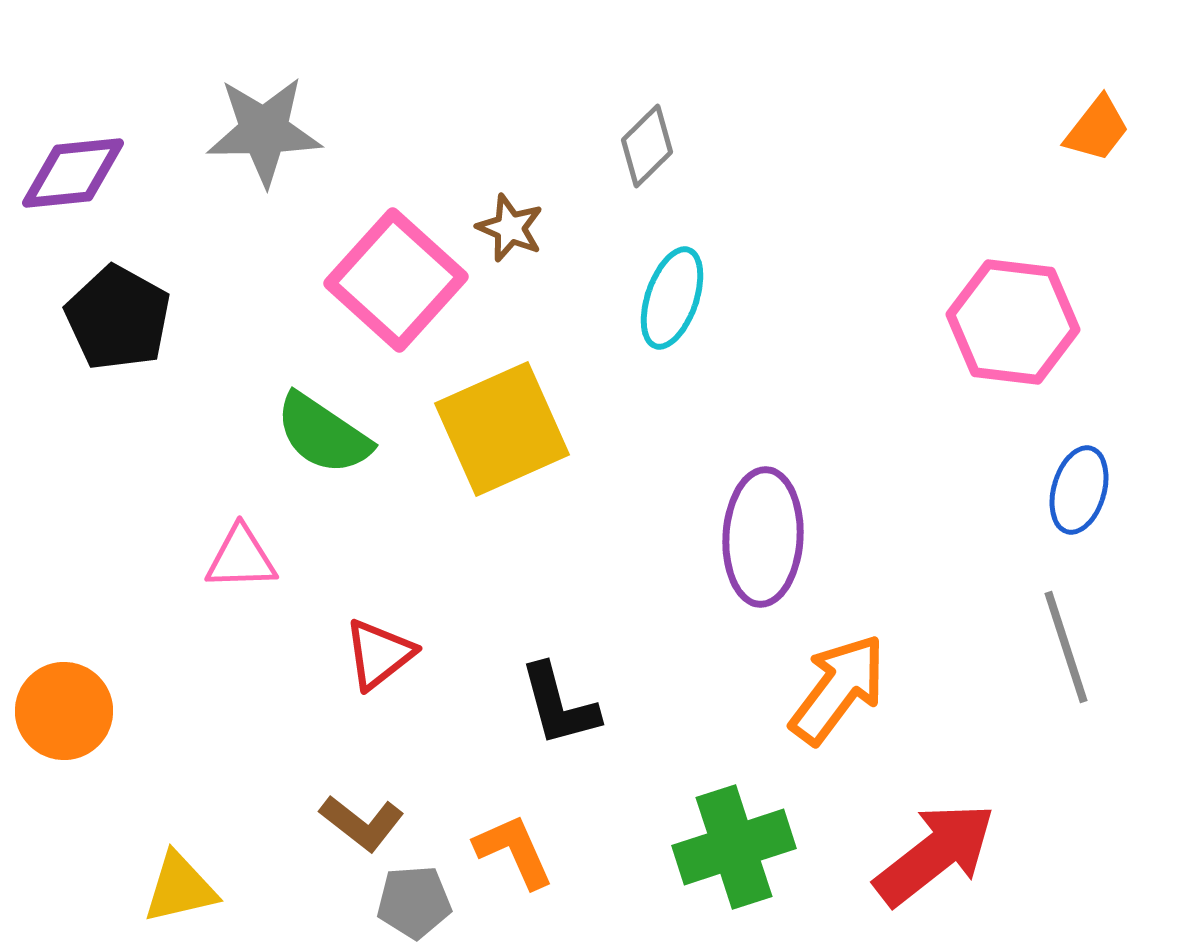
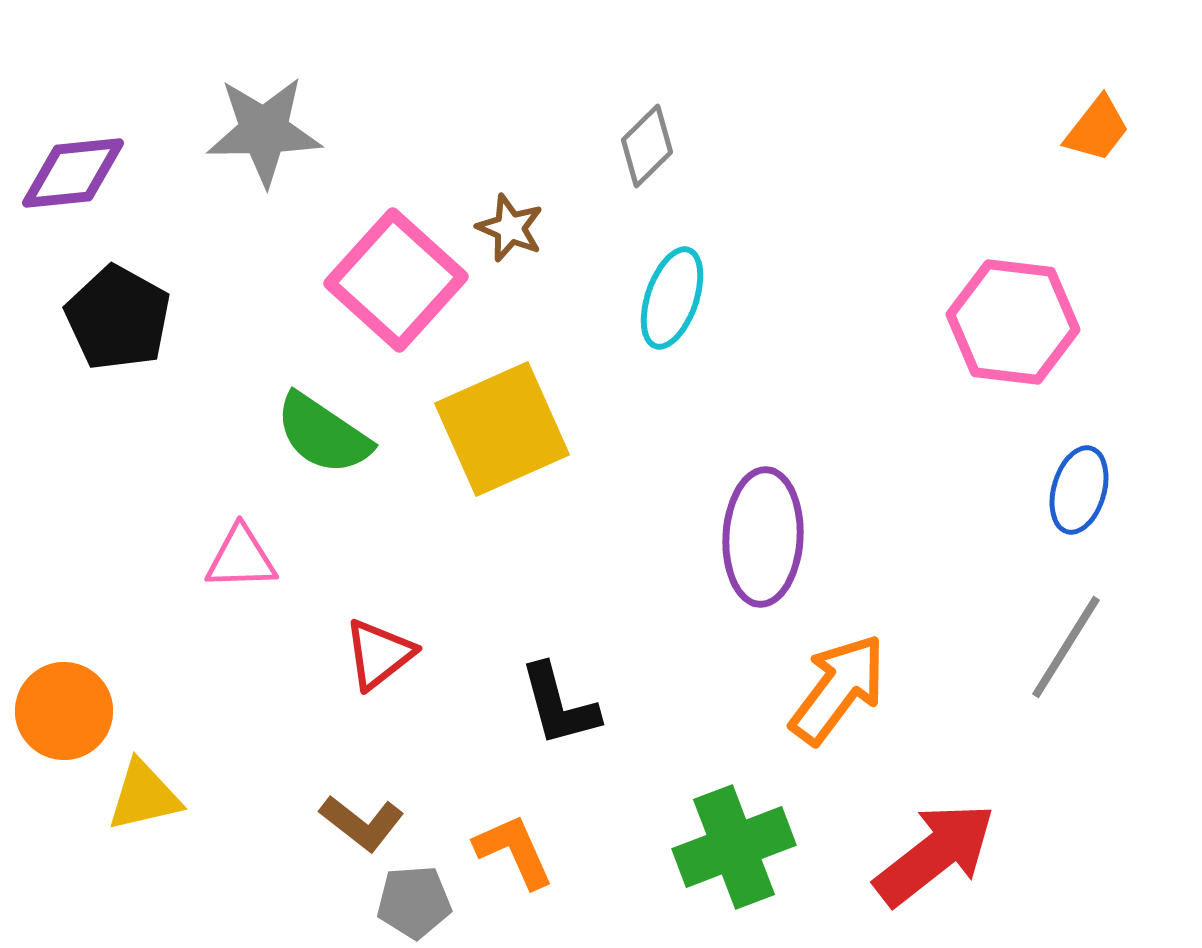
gray line: rotated 50 degrees clockwise
green cross: rotated 3 degrees counterclockwise
yellow triangle: moved 36 px left, 92 px up
